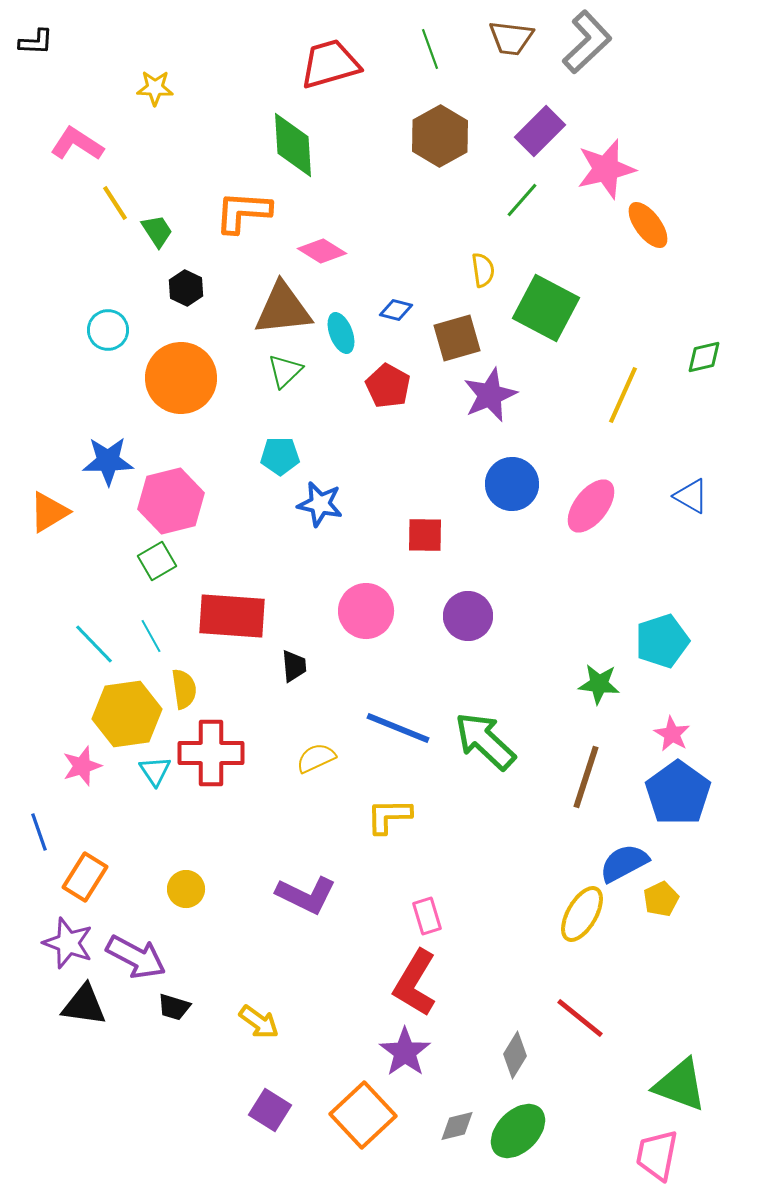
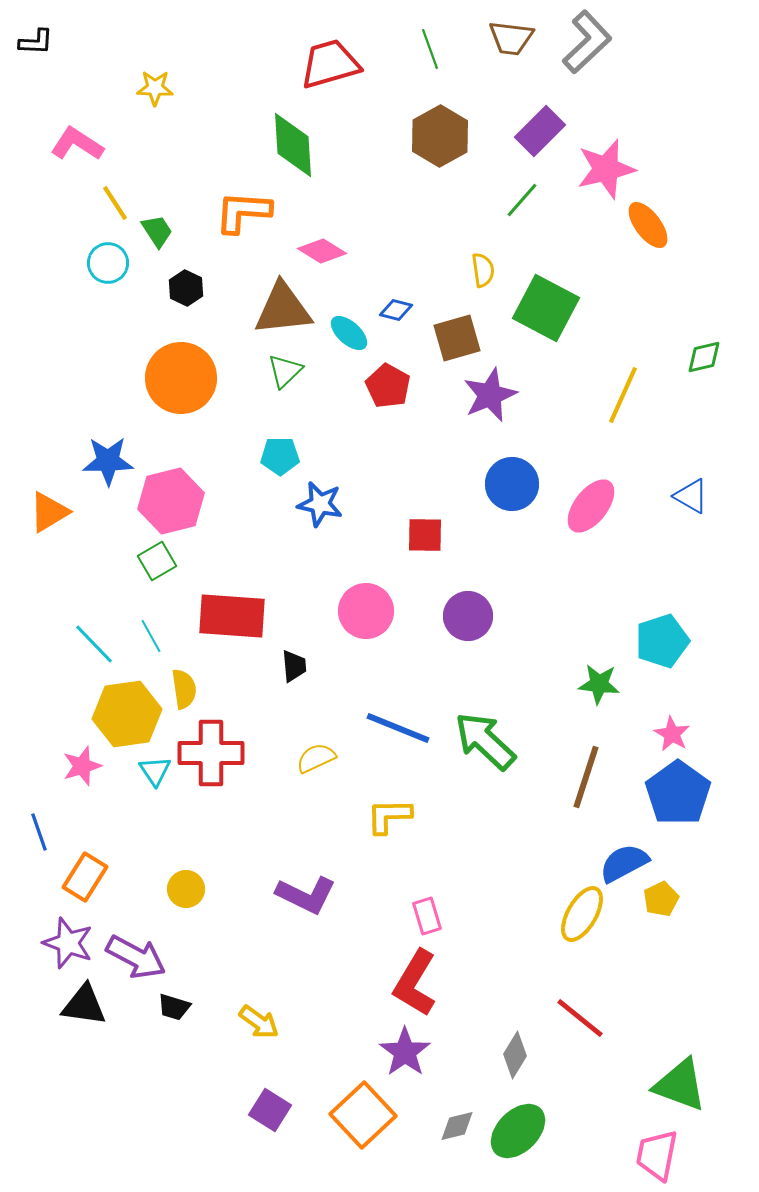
cyan circle at (108, 330): moved 67 px up
cyan ellipse at (341, 333): moved 8 px right; rotated 27 degrees counterclockwise
